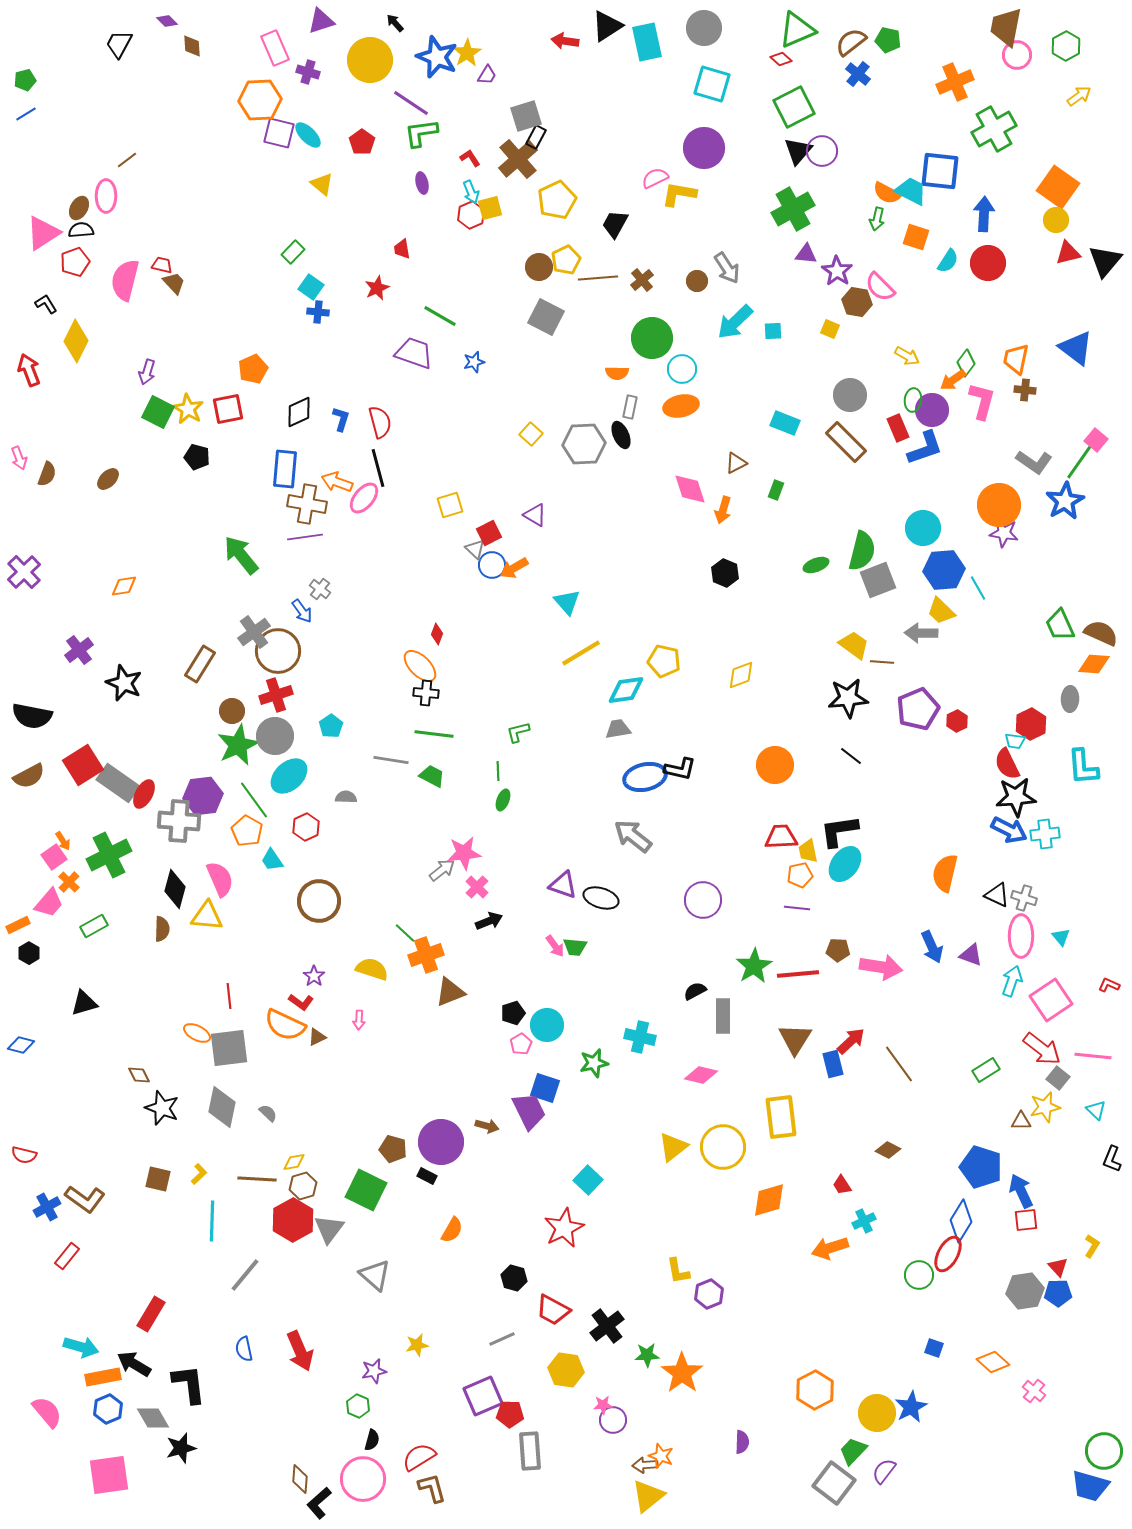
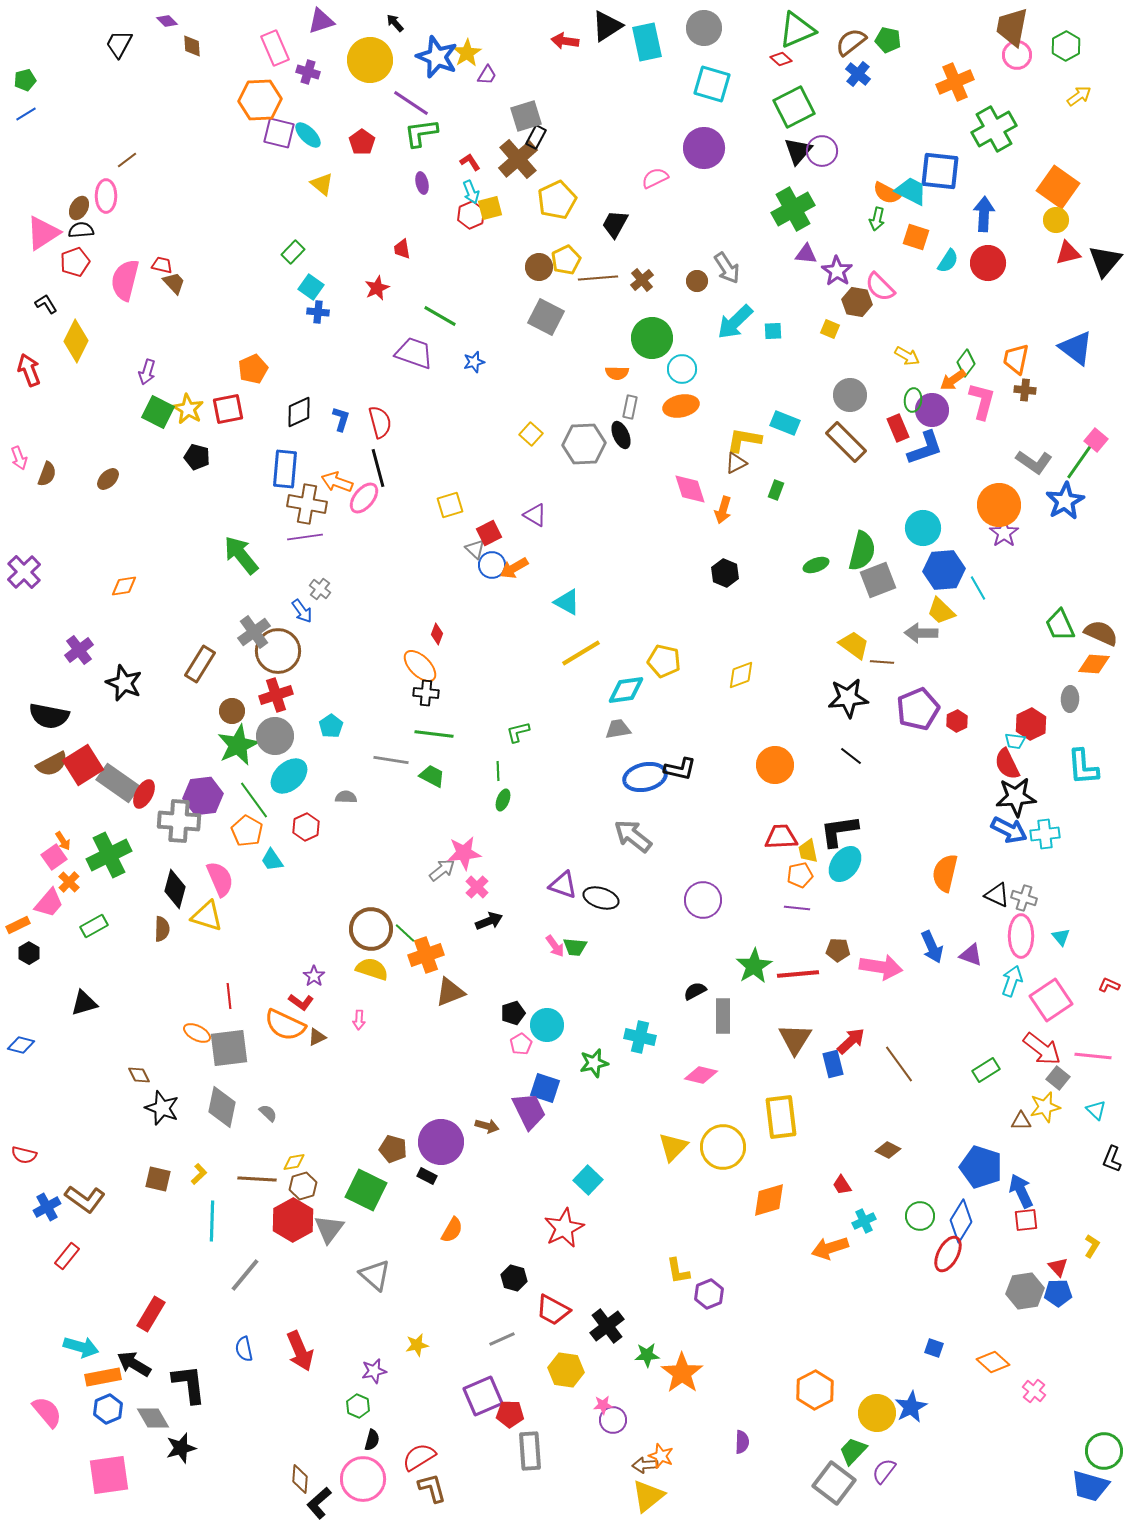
brown trapezoid at (1006, 27): moved 6 px right
red L-shape at (470, 158): moved 4 px down
yellow L-shape at (679, 194): moved 65 px right, 246 px down
purple star at (1004, 533): rotated 28 degrees clockwise
cyan triangle at (567, 602): rotated 20 degrees counterclockwise
black semicircle at (32, 716): moved 17 px right
brown semicircle at (29, 776): moved 23 px right, 12 px up
brown circle at (319, 901): moved 52 px right, 28 px down
yellow triangle at (207, 916): rotated 12 degrees clockwise
yellow triangle at (673, 1147): rotated 8 degrees counterclockwise
green circle at (919, 1275): moved 1 px right, 59 px up
